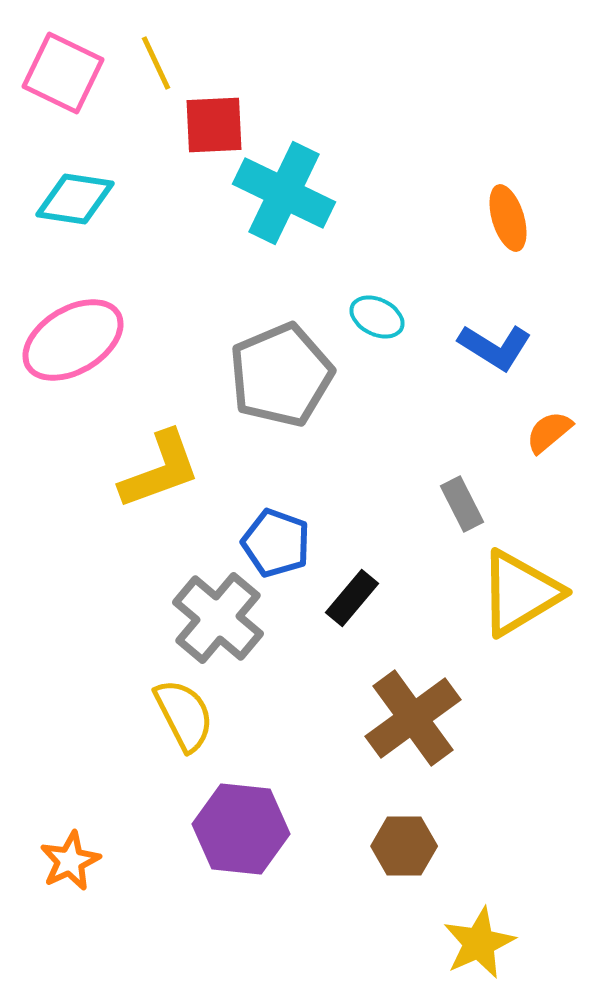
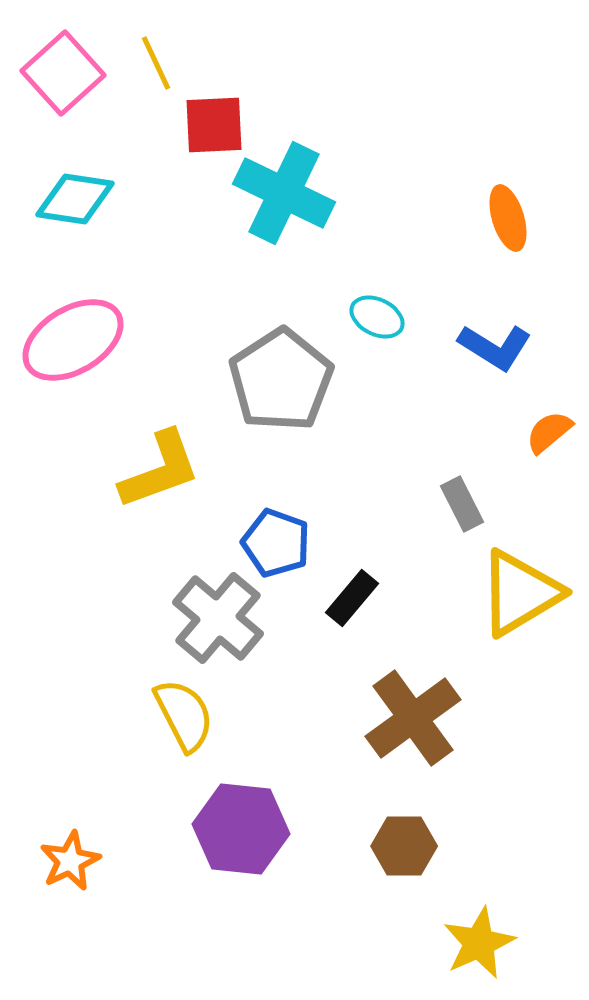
pink square: rotated 22 degrees clockwise
gray pentagon: moved 5 px down; rotated 10 degrees counterclockwise
